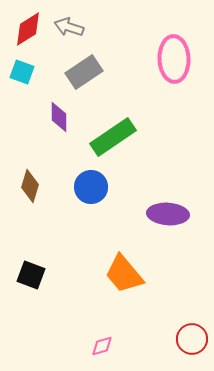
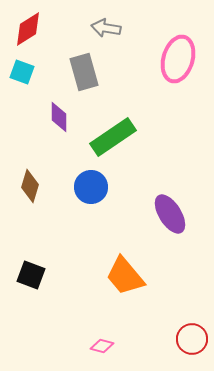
gray arrow: moved 37 px right, 1 px down; rotated 8 degrees counterclockwise
pink ellipse: moved 4 px right; rotated 18 degrees clockwise
gray rectangle: rotated 72 degrees counterclockwise
purple ellipse: moved 2 px right; rotated 54 degrees clockwise
orange trapezoid: moved 1 px right, 2 px down
pink diamond: rotated 30 degrees clockwise
